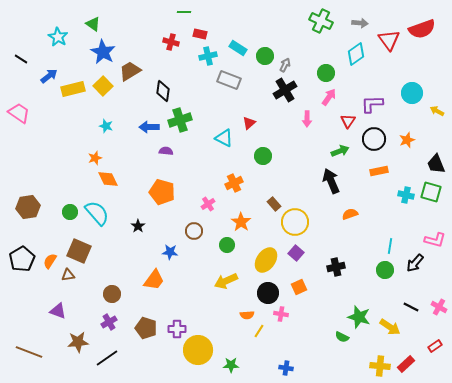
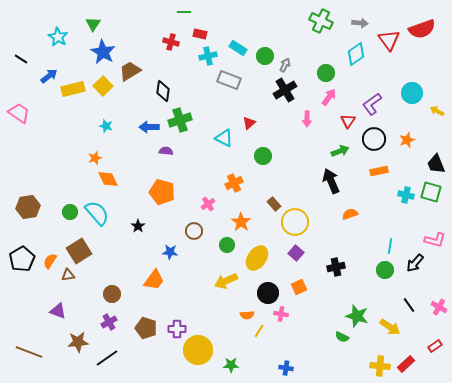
green triangle at (93, 24): rotated 28 degrees clockwise
purple L-shape at (372, 104): rotated 35 degrees counterclockwise
brown square at (79, 251): rotated 35 degrees clockwise
yellow ellipse at (266, 260): moved 9 px left, 2 px up
black line at (411, 307): moved 2 px left, 2 px up; rotated 28 degrees clockwise
green star at (359, 317): moved 2 px left, 1 px up
